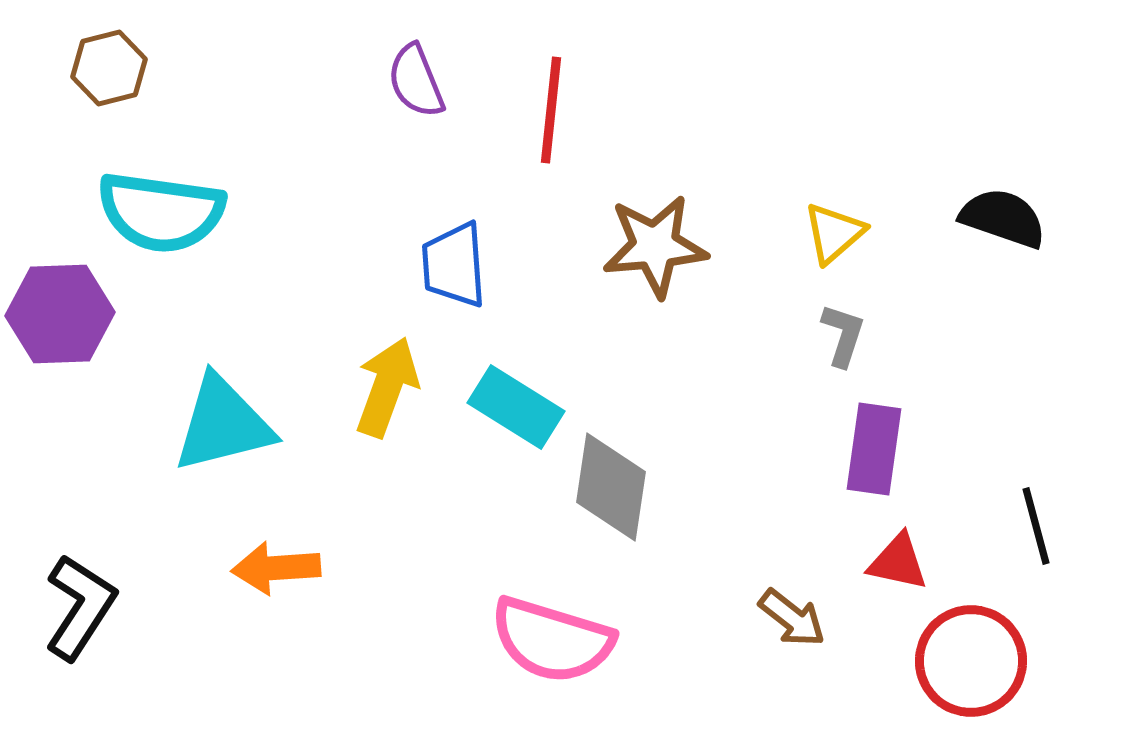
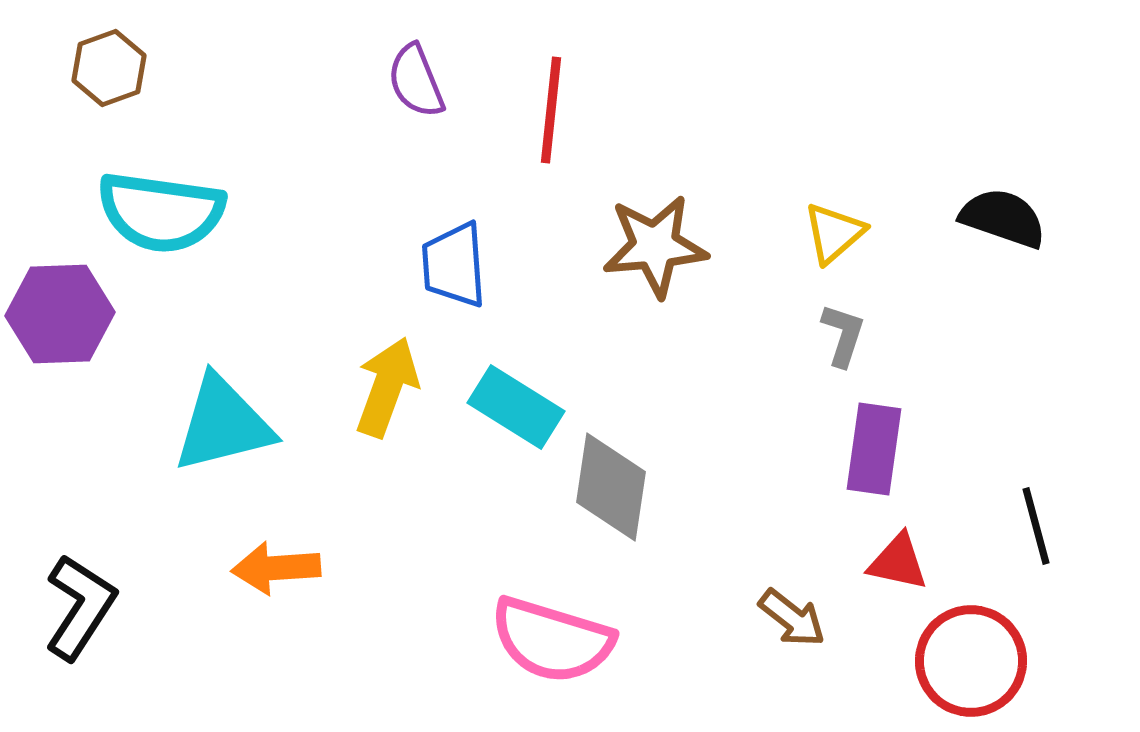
brown hexagon: rotated 6 degrees counterclockwise
